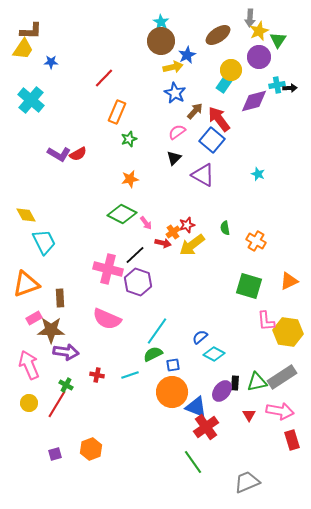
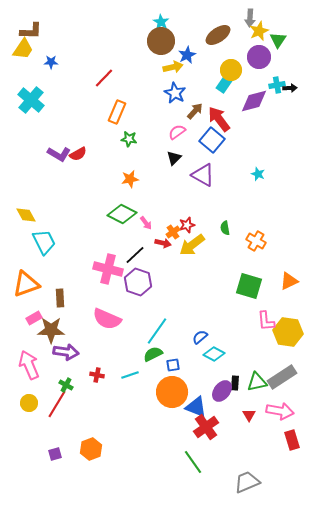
green star at (129, 139): rotated 28 degrees clockwise
